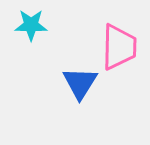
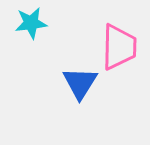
cyan star: moved 2 px up; rotated 8 degrees counterclockwise
